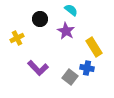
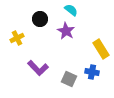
yellow rectangle: moved 7 px right, 2 px down
blue cross: moved 5 px right, 4 px down
gray square: moved 1 px left, 2 px down; rotated 14 degrees counterclockwise
